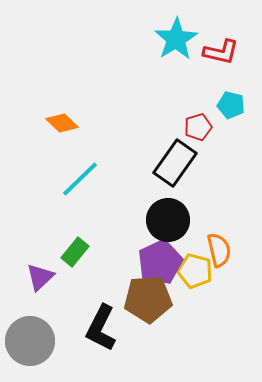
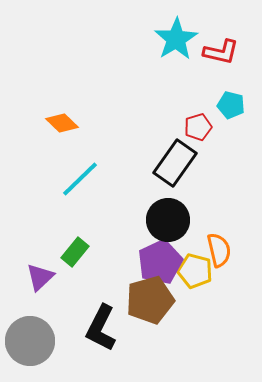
brown pentagon: moved 2 px right, 1 px down; rotated 12 degrees counterclockwise
